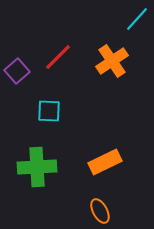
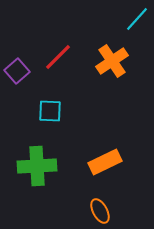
cyan square: moved 1 px right
green cross: moved 1 px up
